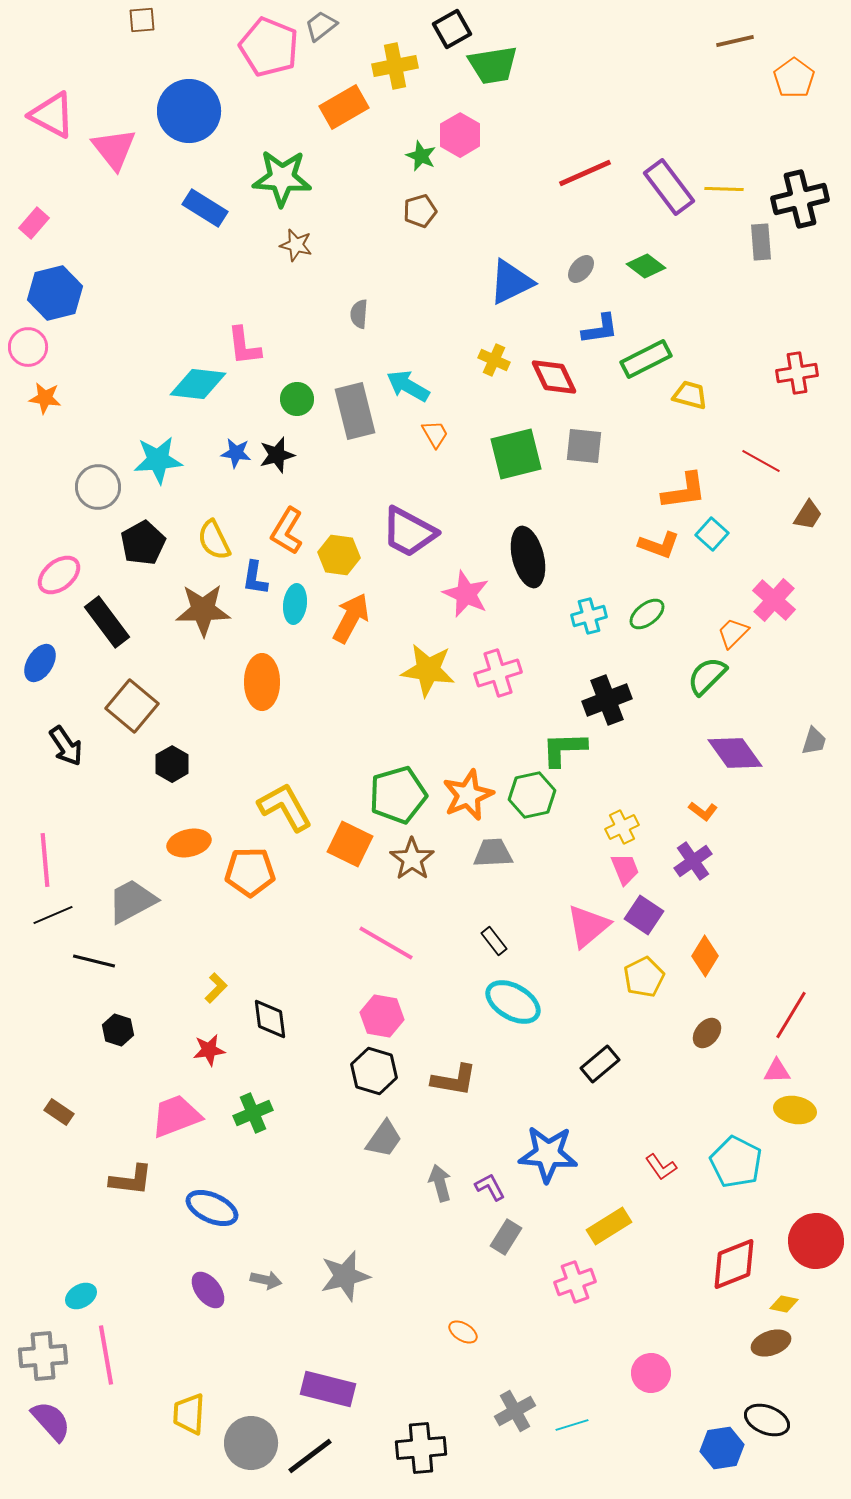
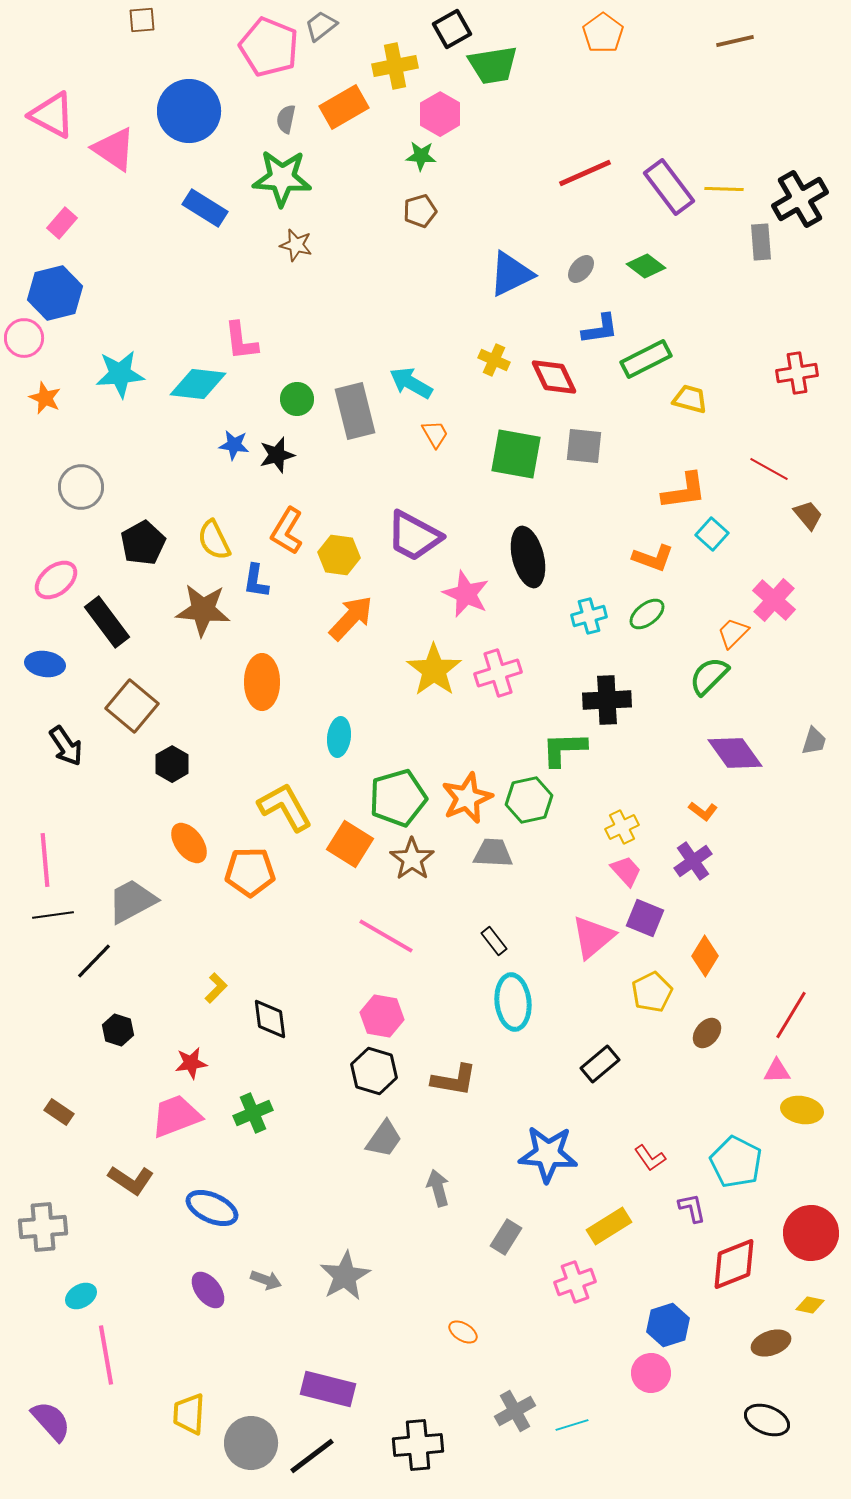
orange pentagon at (794, 78): moved 191 px left, 45 px up
pink hexagon at (460, 135): moved 20 px left, 21 px up
pink triangle at (114, 149): rotated 18 degrees counterclockwise
green star at (421, 156): rotated 20 degrees counterclockwise
black cross at (800, 199): rotated 16 degrees counterclockwise
pink rectangle at (34, 223): moved 28 px right
blue triangle at (511, 282): moved 8 px up
gray semicircle at (359, 314): moved 73 px left, 195 px up; rotated 8 degrees clockwise
pink L-shape at (244, 346): moved 3 px left, 5 px up
pink circle at (28, 347): moved 4 px left, 9 px up
cyan arrow at (408, 386): moved 3 px right, 3 px up
yellow trapezoid at (690, 395): moved 4 px down
orange star at (45, 398): rotated 16 degrees clockwise
blue star at (236, 453): moved 2 px left, 8 px up
green square at (516, 454): rotated 24 degrees clockwise
cyan star at (158, 460): moved 38 px left, 86 px up
red line at (761, 461): moved 8 px right, 8 px down
gray circle at (98, 487): moved 17 px left
brown trapezoid at (808, 515): rotated 72 degrees counterclockwise
purple trapezoid at (409, 532): moved 5 px right, 4 px down
orange L-shape at (659, 545): moved 6 px left, 13 px down
pink ellipse at (59, 575): moved 3 px left, 5 px down
blue L-shape at (255, 578): moved 1 px right, 3 px down
cyan ellipse at (295, 604): moved 44 px right, 133 px down
brown star at (203, 610): rotated 6 degrees clockwise
orange arrow at (351, 618): rotated 15 degrees clockwise
blue ellipse at (40, 663): moved 5 px right, 1 px down; rotated 66 degrees clockwise
yellow star at (428, 670): moved 6 px right; rotated 28 degrees clockwise
green semicircle at (707, 676): moved 2 px right
black cross at (607, 700): rotated 18 degrees clockwise
green pentagon at (398, 795): moved 3 px down
orange star at (468, 795): moved 1 px left, 3 px down
green hexagon at (532, 795): moved 3 px left, 5 px down
orange ellipse at (189, 843): rotated 66 degrees clockwise
orange square at (350, 844): rotated 6 degrees clockwise
gray trapezoid at (493, 853): rotated 6 degrees clockwise
pink trapezoid at (625, 869): moved 1 px right, 2 px down; rotated 20 degrees counterclockwise
black line at (53, 915): rotated 15 degrees clockwise
purple square at (644, 915): moved 1 px right, 3 px down; rotated 12 degrees counterclockwise
pink triangle at (588, 926): moved 5 px right, 11 px down
pink line at (386, 943): moved 7 px up
black line at (94, 961): rotated 60 degrees counterclockwise
yellow pentagon at (644, 977): moved 8 px right, 15 px down
cyan ellipse at (513, 1002): rotated 54 degrees clockwise
red star at (209, 1050): moved 18 px left, 13 px down
yellow ellipse at (795, 1110): moved 7 px right
red L-shape at (661, 1167): moved 11 px left, 9 px up
brown L-shape at (131, 1180): rotated 27 degrees clockwise
gray arrow at (440, 1183): moved 2 px left, 5 px down
purple L-shape at (490, 1187): moved 202 px right, 21 px down; rotated 16 degrees clockwise
red circle at (816, 1241): moved 5 px left, 8 px up
gray star at (345, 1276): rotated 15 degrees counterclockwise
gray arrow at (266, 1280): rotated 8 degrees clockwise
yellow diamond at (784, 1304): moved 26 px right, 1 px down
gray cross at (43, 1356): moved 129 px up
black cross at (421, 1448): moved 3 px left, 3 px up
blue hexagon at (722, 1448): moved 54 px left, 123 px up; rotated 9 degrees counterclockwise
black line at (310, 1456): moved 2 px right
